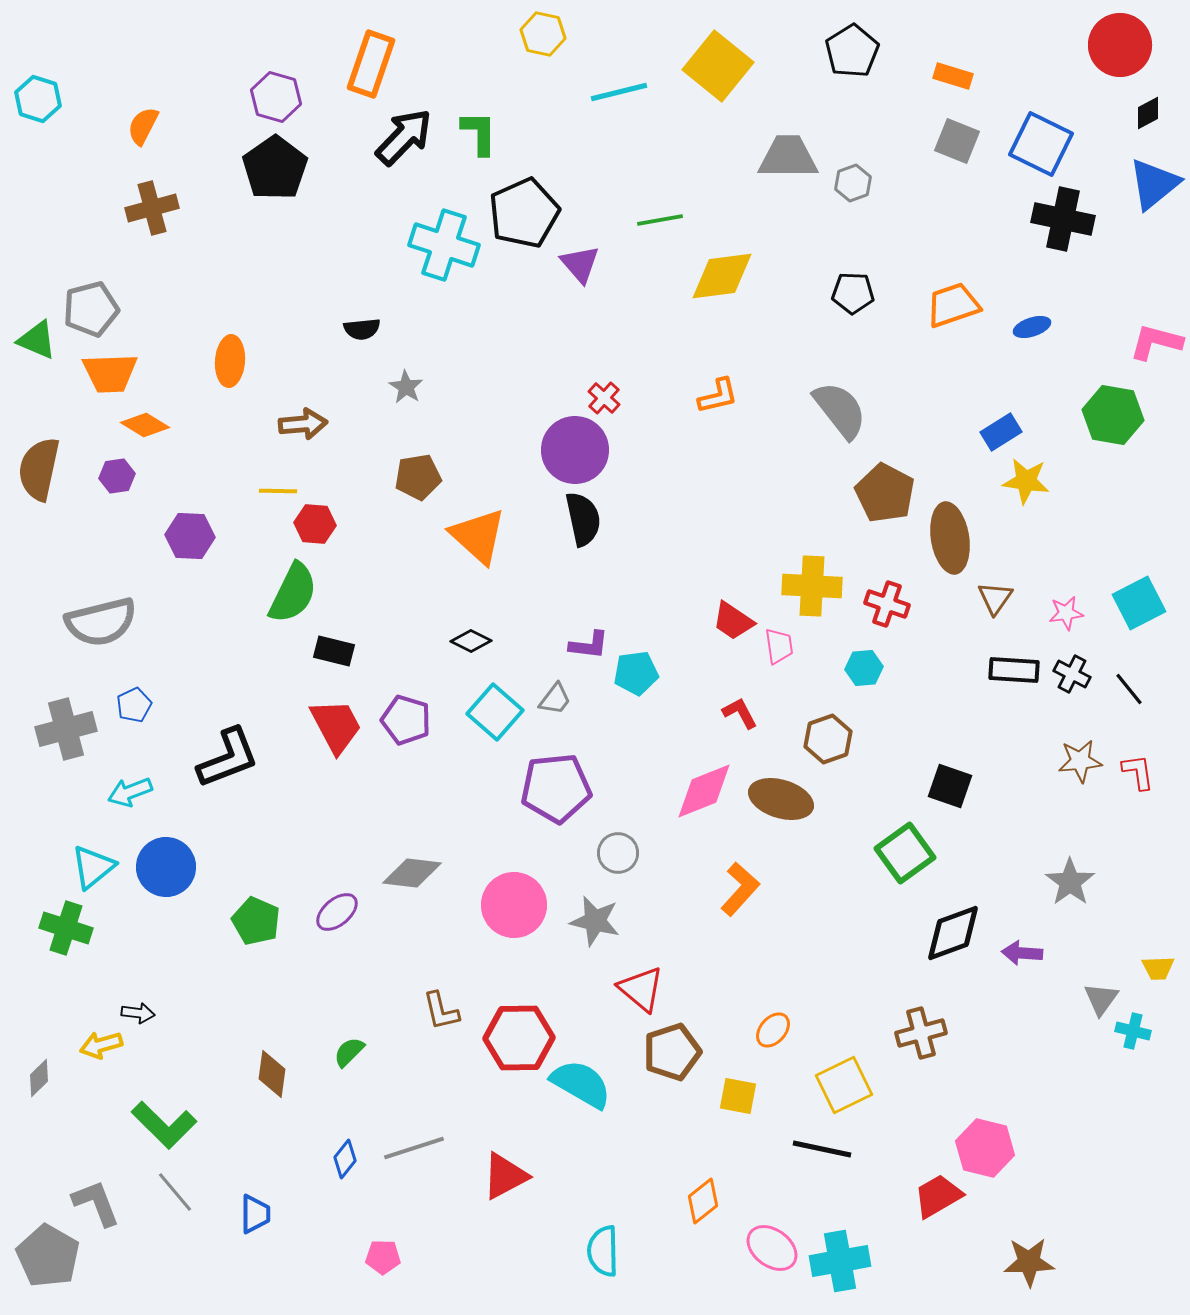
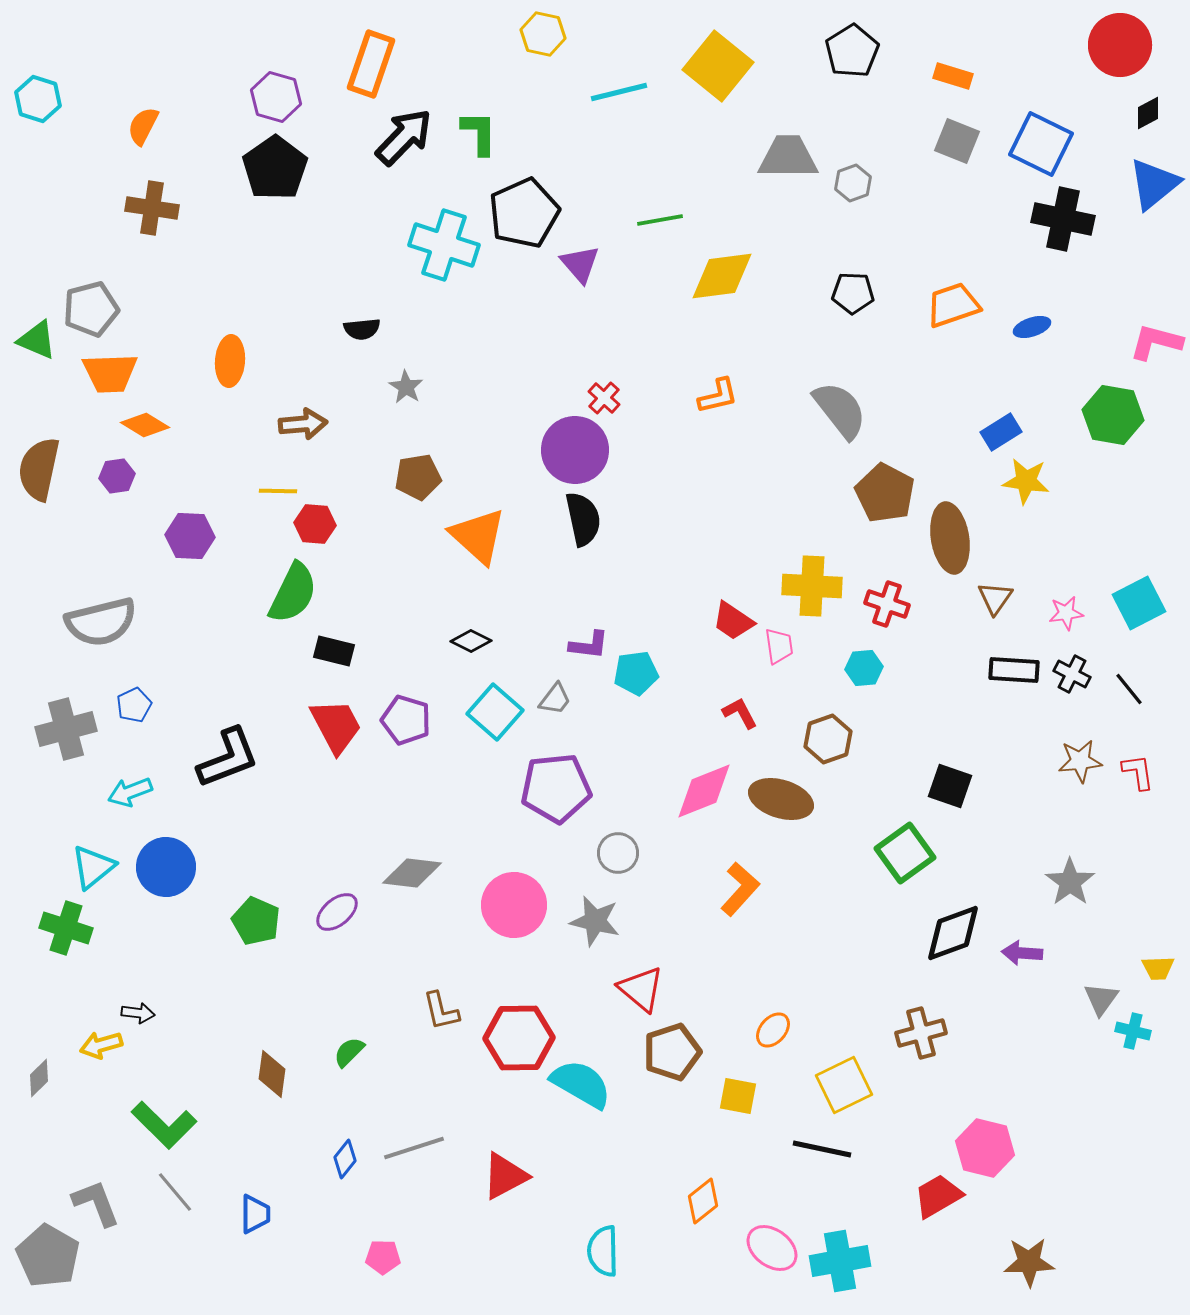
brown cross at (152, 208): rotated 24 degrees clockwise
